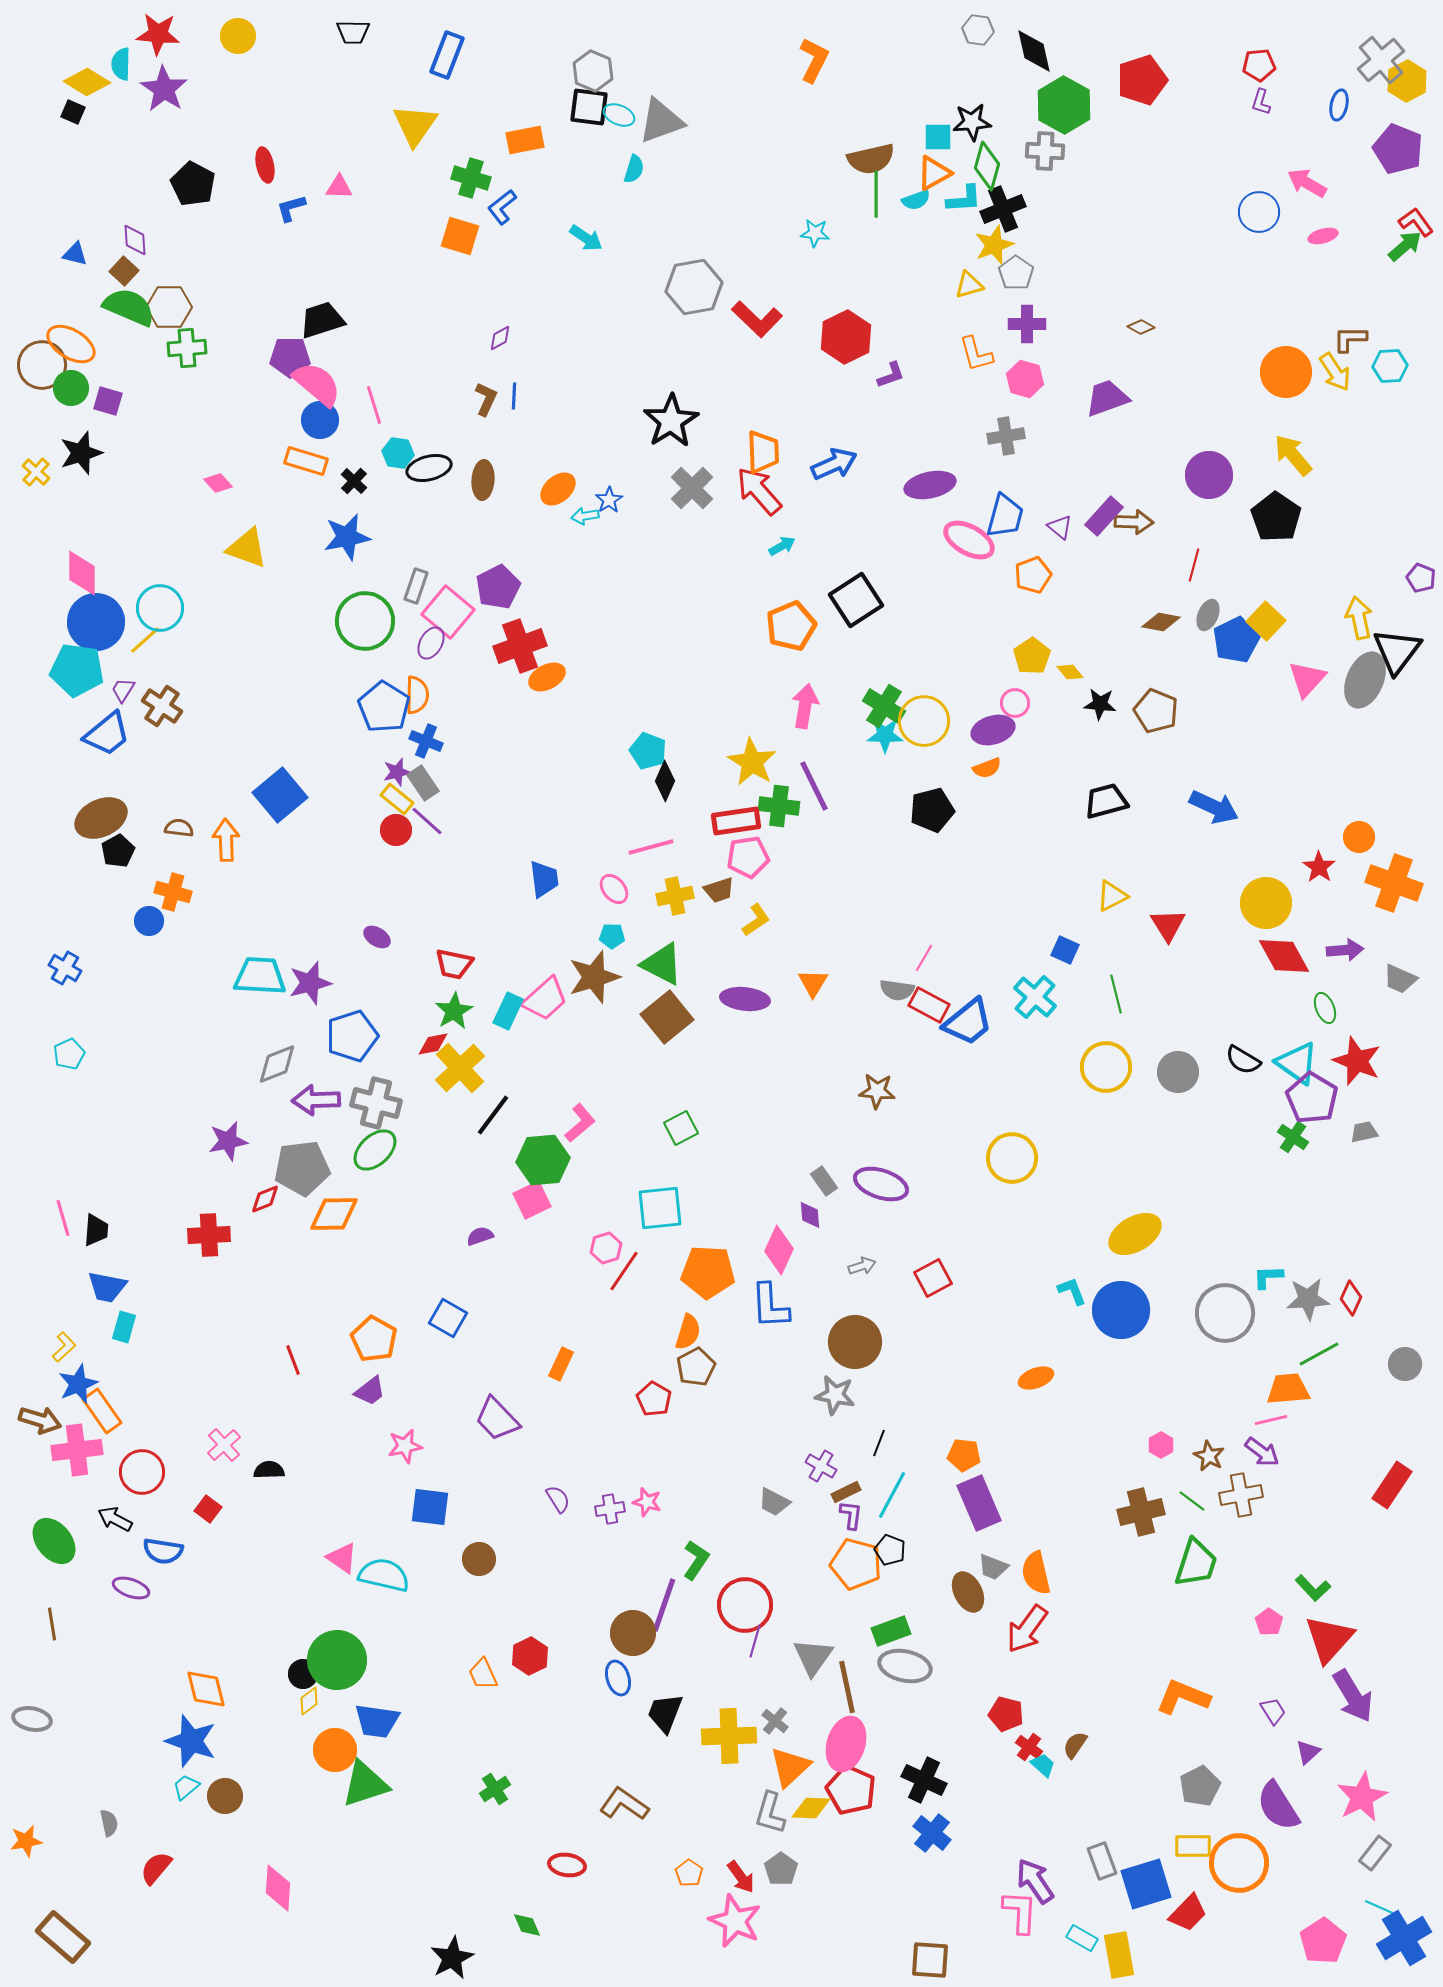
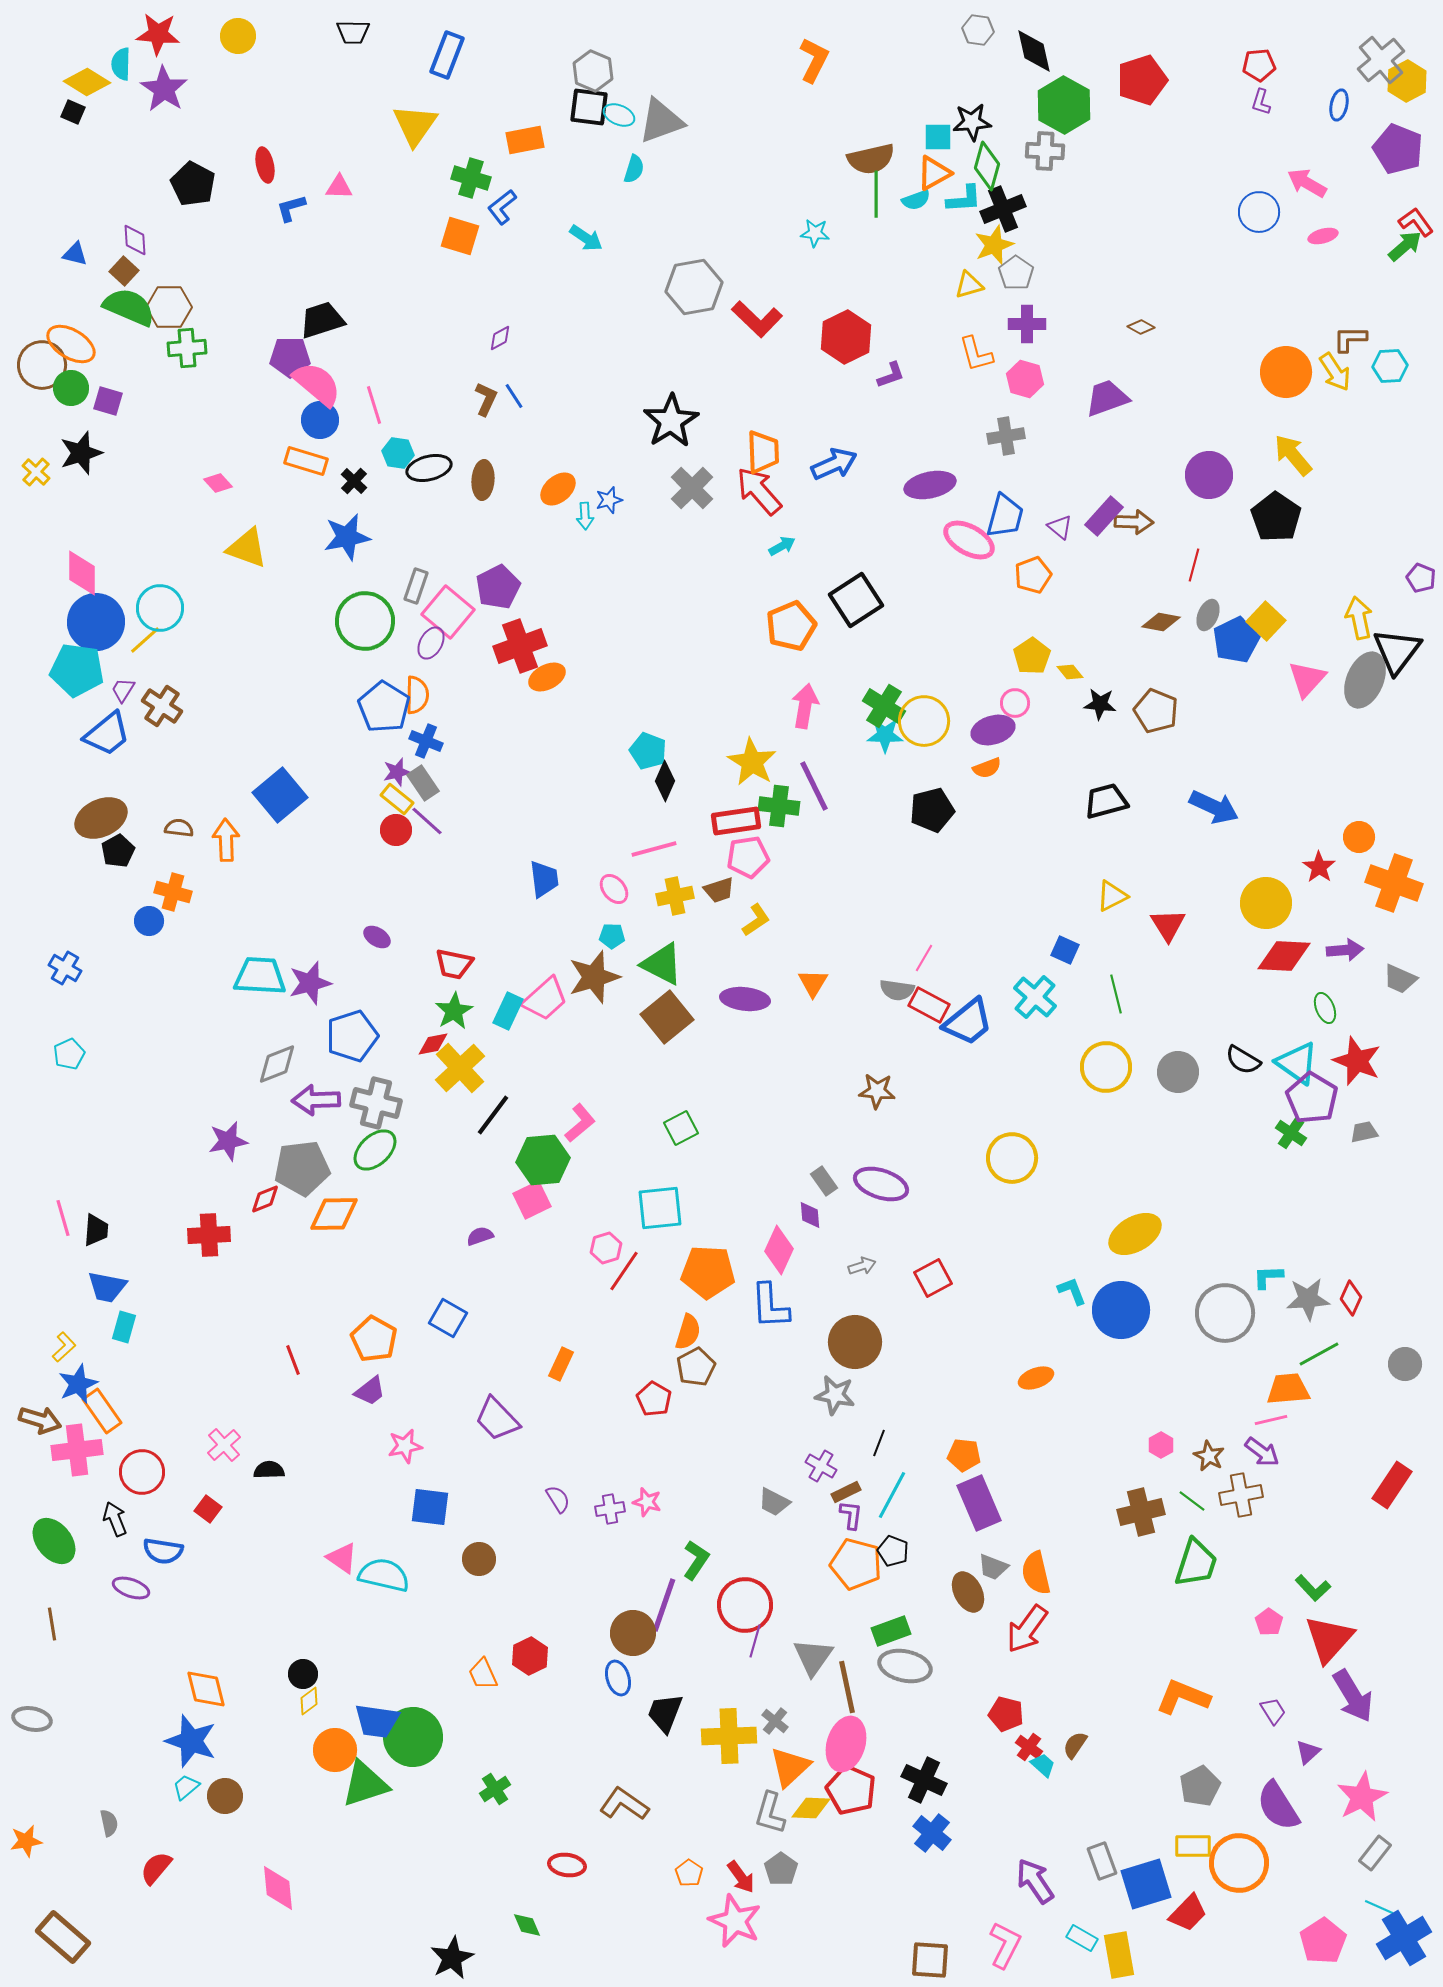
blue line at (514, 396): rotated 36 degrees counterclockwise
blue star at (609, 500): rotated 16 degrees clockwise
cyan arrow at (585, 516): rotated 84 degrees counterclockwise
pink line at (651, 847): moved 3 px right, 2 px down
red diamond at (1284, 956): rotated 58 degrees counterclockwise
green cross at (1293, 1137): moved 2 px left, 4 px up
black arrow at (115, 1519): rotated 40 degrees clockwise
black pentagon at (890, 1550): moved 3 px right, 1 px down
green circle at (337, 1660): moved 76 px right, 77 px down
pink diamond at (278, 1888): rotated 9 degrees counterclockwise
pink L-shape at (1020, 1912): moved 15 px left, 33 px down; rotated 24 degrees clockwise
